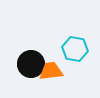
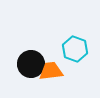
cyan hexagon: rotated 10 degrees clockwise
